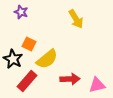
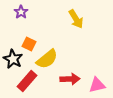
purple star: rotated 16 degrees clockwise
